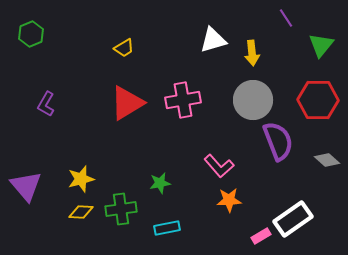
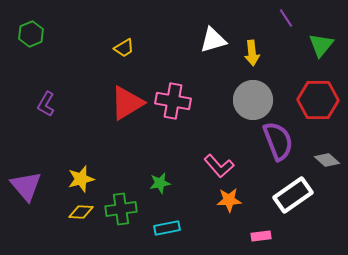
pink cross: moved 10 px left, 1 px down; rotated 20 degrees clockwise
white rectangle: moved 24 px up
pink rectangle: rotated 24 degrees clockwise
